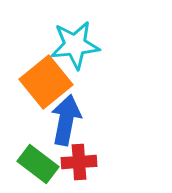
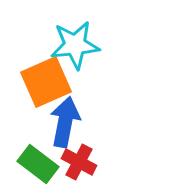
orange square: rotated 15 degrees clockwise
blue arrow: moved 1 px left, 2 px down
red cross: rotated 32 degrees clockwise
